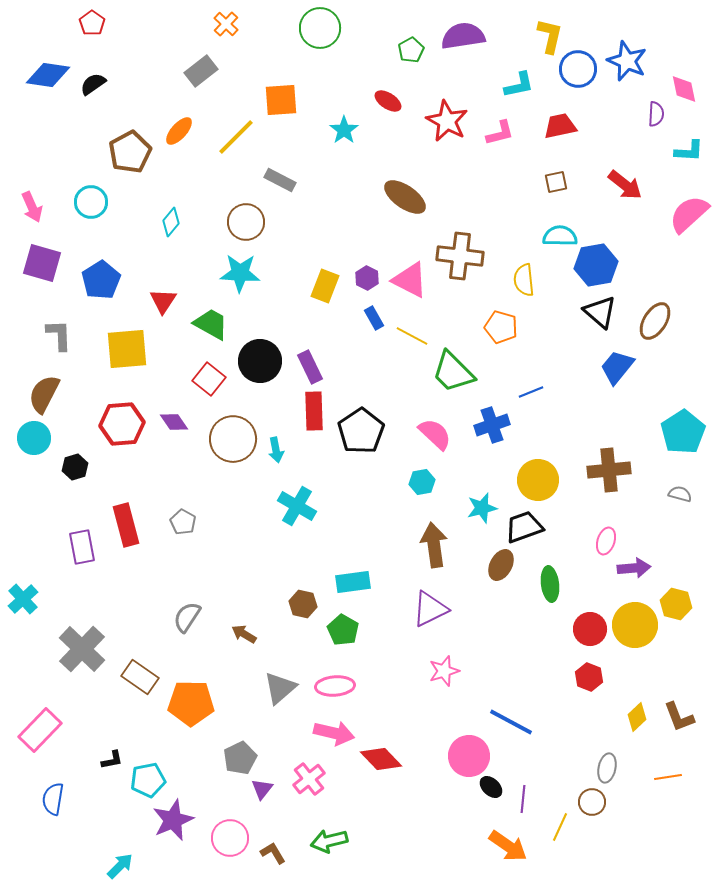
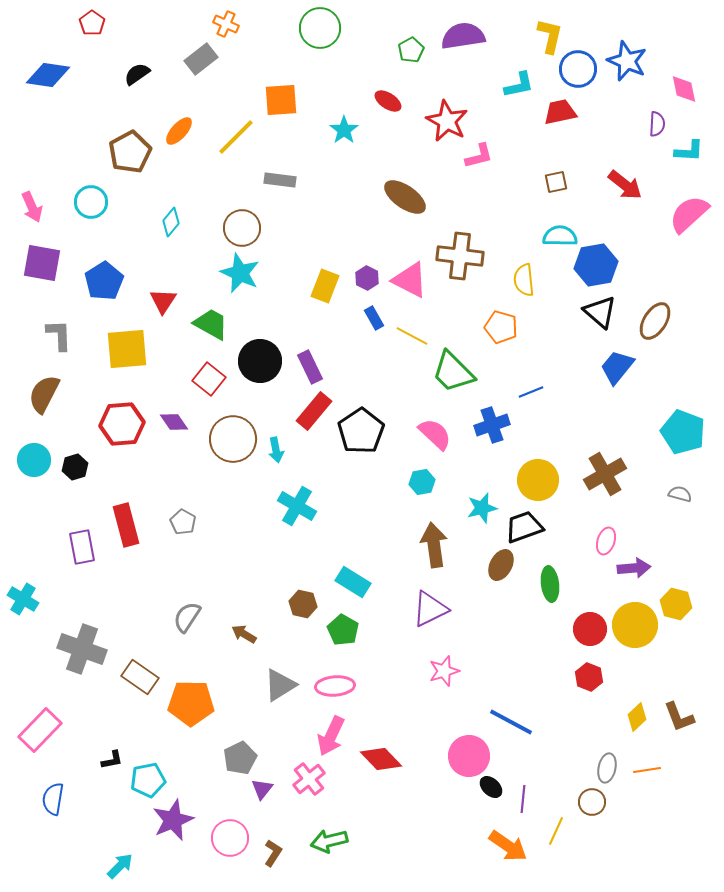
orange cross at (226, 24): rotated 20 degrees counterclockwise
gray rectangle at (201, 71): moved 12 px up
black semicircle at (93, 84): moved 44 px right, 10 px up
purple semicircle at (656, 114): moved 1 px right, 10 px down
red trapezoid at (560, 126): moved 14 px up
pink L-shape at (500, 133): moved 21 px left, 23 px down
gray rectangle at (280, 180): rotated 20 degrees counterclockwise
brown circle at (246, 222): moved 4 px left, 6 px down
purple square at (42, 263): rotated 6 degrees counterclockwise
cyan star at (240, 273): rotated 21 degrees clockwise
blue pentagon at (101, 280): moved 3 px right, 1 px down
red rectangle at (314, 411): rotated 42 degrees clockwise
cyan pentagon at (683, 432): rotated 18 degrees counterclockwise
cyan circle at (34, 438): moved 22 px down
brown cross at (609, 470): moved 4 px left, 4 px down; rotated 24 degrees counterclockwise
cyan rectangle at (353, 582): rotated 40 degrees clockwise
cyan cross at (23, 599): rotated 16 degrees counterclockwise
gray cross at (82, 649): rotated 24 degrees counterclockwise
gray triangle at (280, 688): moved 3 px up; rotated 9 degrees clockwise
pink arrow at (334, 733): moved 3 px left, 3 px down; rotated 102 degrees clockwise
orange line at (668, 777): moved 21 px left, 7 px up
yellow line at (560, 827): moved 4 px left, 4 px down
brown L-shape at (273, 853): rotated 64 degrees clockwise
